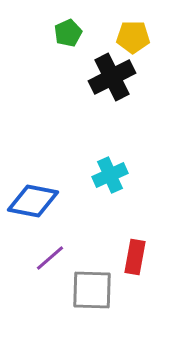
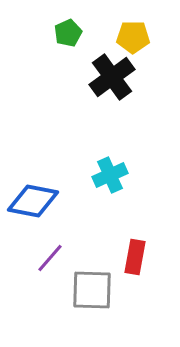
black cross: rotated 9 degrees counterclockwise
purple line: rotated 8 degrees counterclockwise
